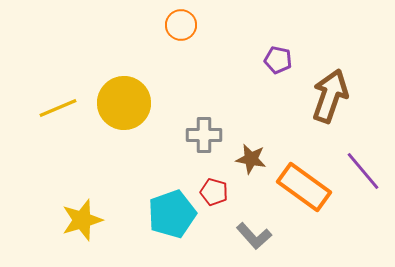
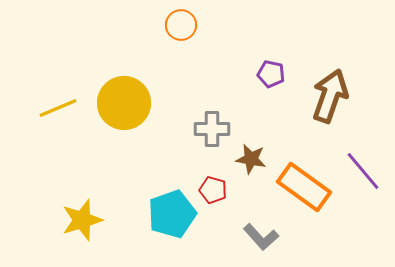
purple pentagon: moved 7 px left, 14 px down
gray cross: moved 8 px right, 6 px up
red pentagon: moved 1 px left, 2 px up
gray L-shape: moved 7 px right, 1 px down
